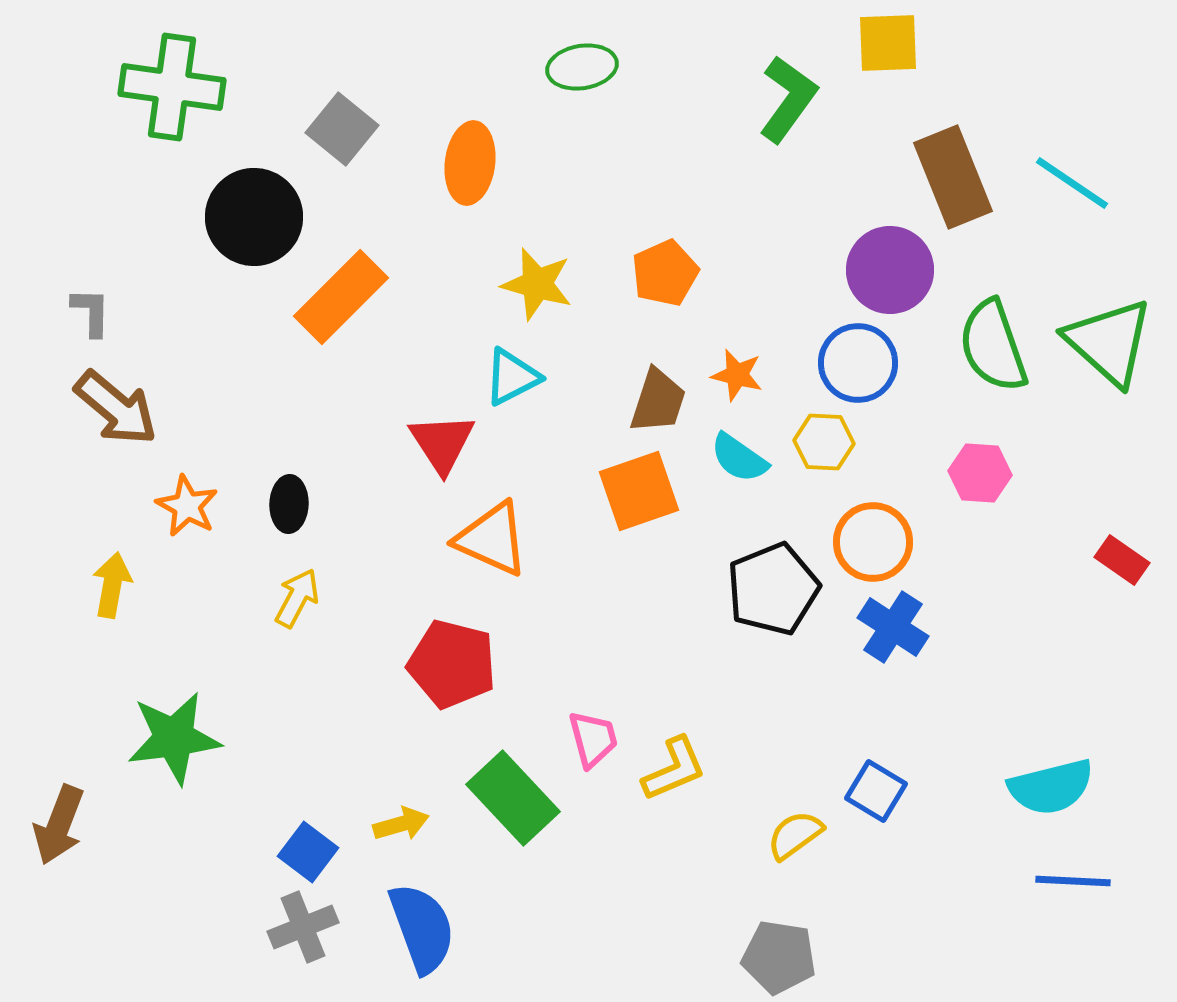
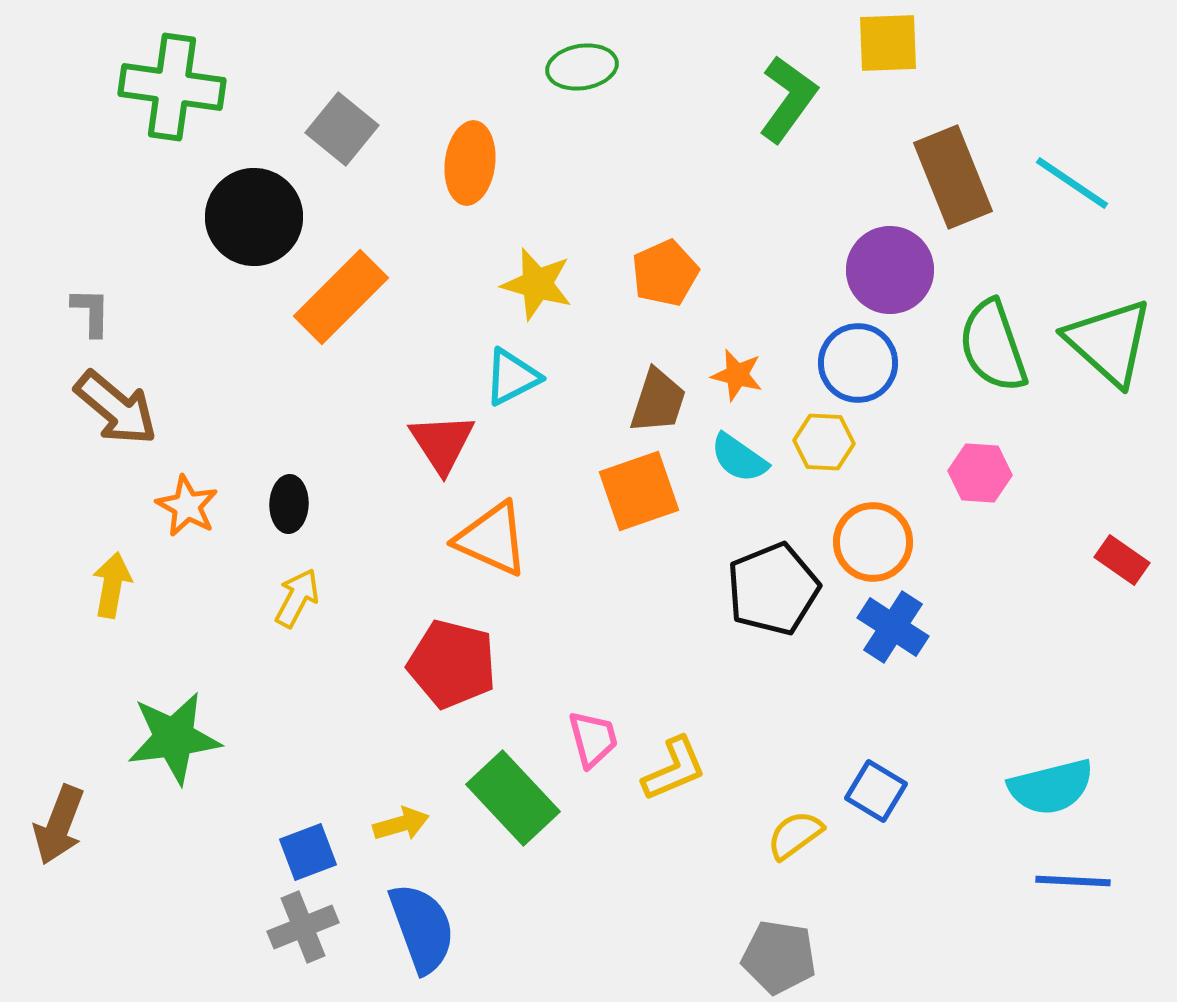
blue square at (308, 852): rotated 32 degrees clockwise
